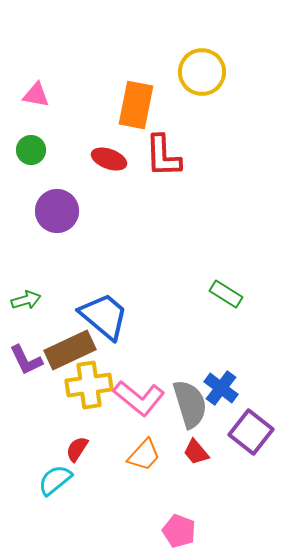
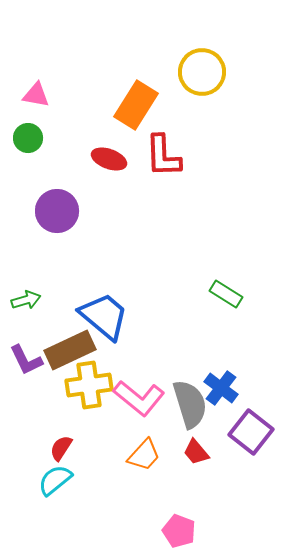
orange rectangle: rotated 21 degrees clockwise
green circle: moved 3 px left, 12 px up
red semicircle: moved 16 px left, 1 px up
